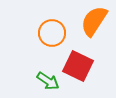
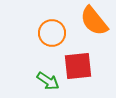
orange semicircle: rotated 72 degrees counterclockwise
red square: rotated 32 degrees counterclockwise
